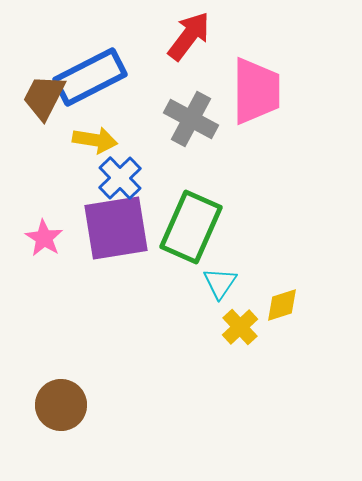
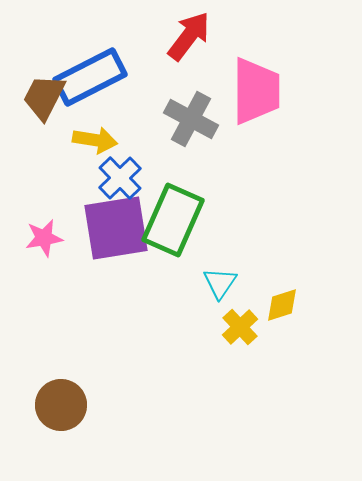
green rectangle: moved 18 px left, 7 px up
pink star: rotated 30 degrees clockwise
